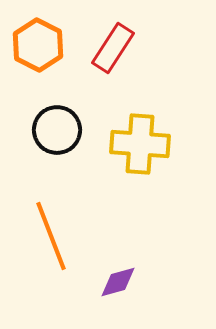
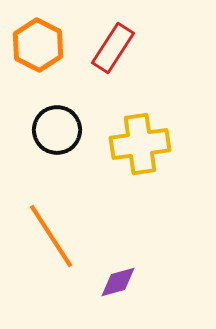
yellow cross: rotated 12 degrees counterclockwise
orange line: rotated 12 degrees counterclockwise
